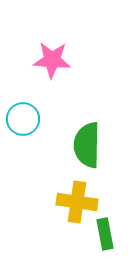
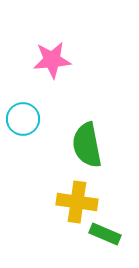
pink star: rotated 9 degrees counterclockwise
green semicircle: rotated 12 degrees counterclockwise
green rectangle: rotated 56 degrees counterclockwise
